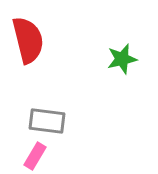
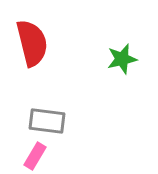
red semicircle: moved 4 px right, 3 px down
